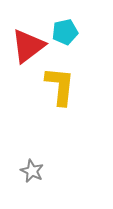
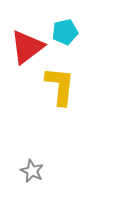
red triangle: moved 1 px left, 1 px down
